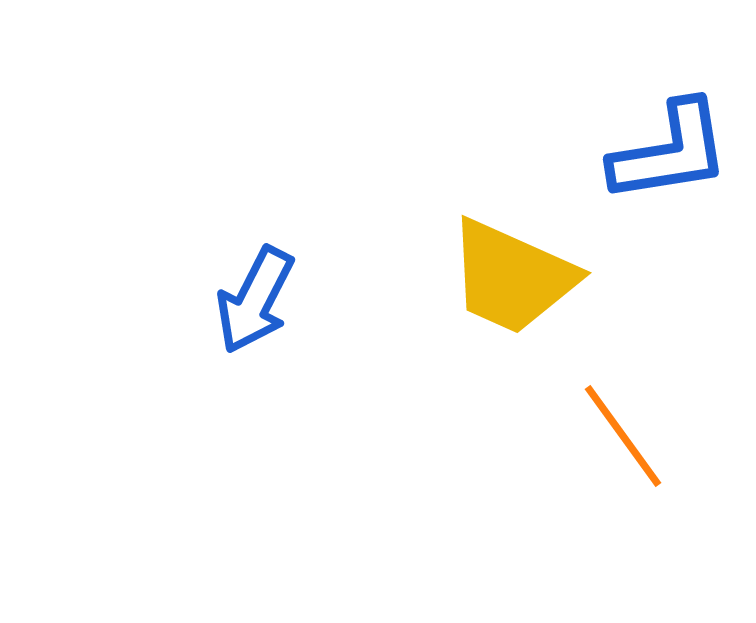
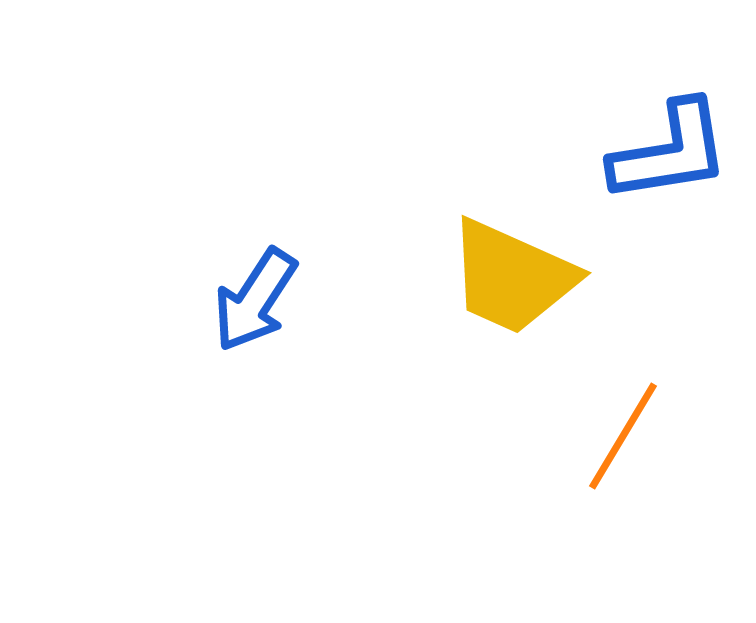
blue arrow: rotated 6 degrees clockwise
orange line: rotated 67 degrees clockwise
